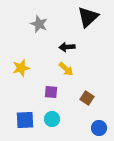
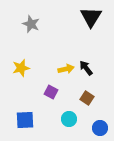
black triangle: moved 3 px right; rotated 15 degrees counterclockwise
gray star: moved 8 px left
black arrow: moved 19 px right, 21 px down; rotated 56 degrees clockwise
yellow arrow: rotated 56 degrees counterclockwise
purple square: rotated 24 degrees clockwise
cyan circle: moved 17 px right
blue circle: moved 1 px right
